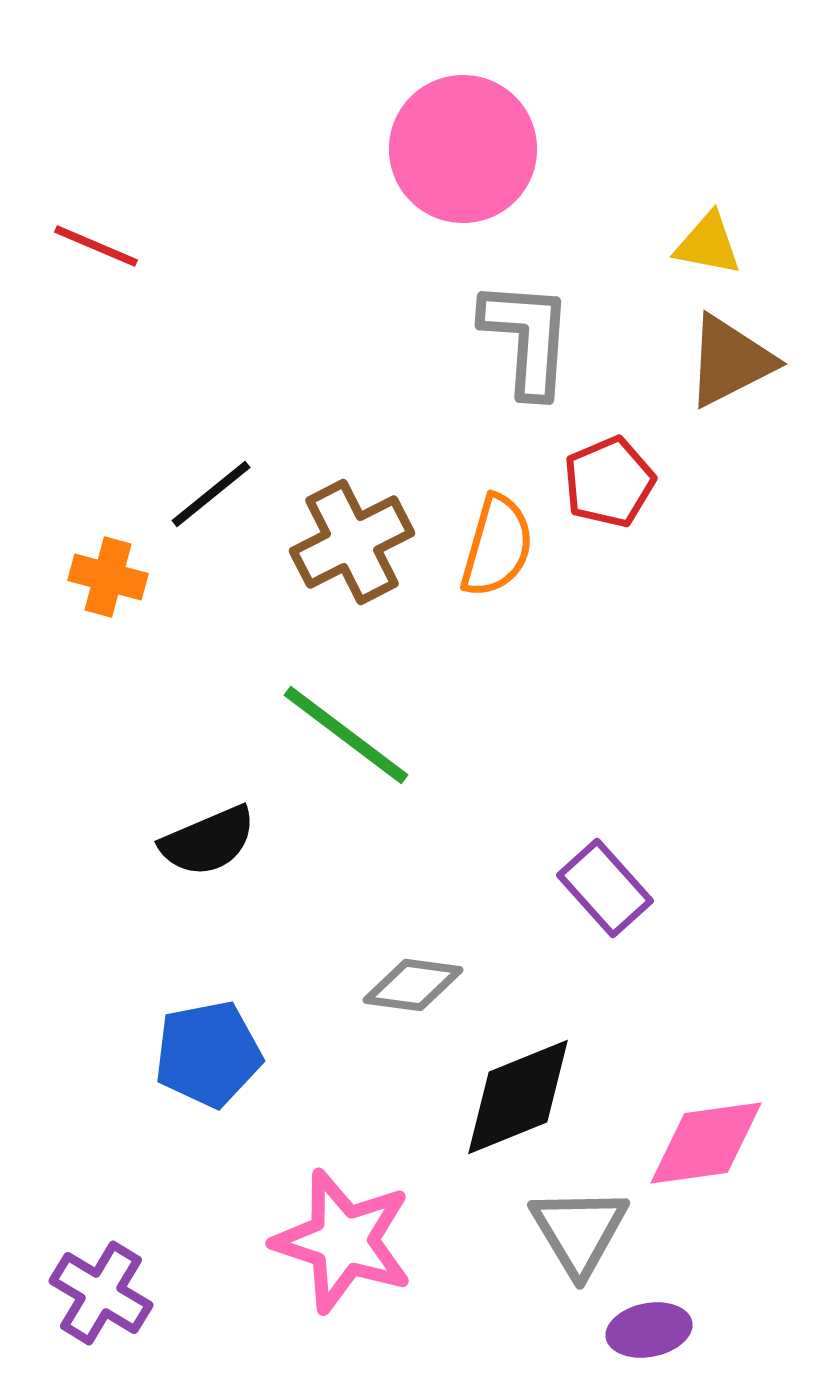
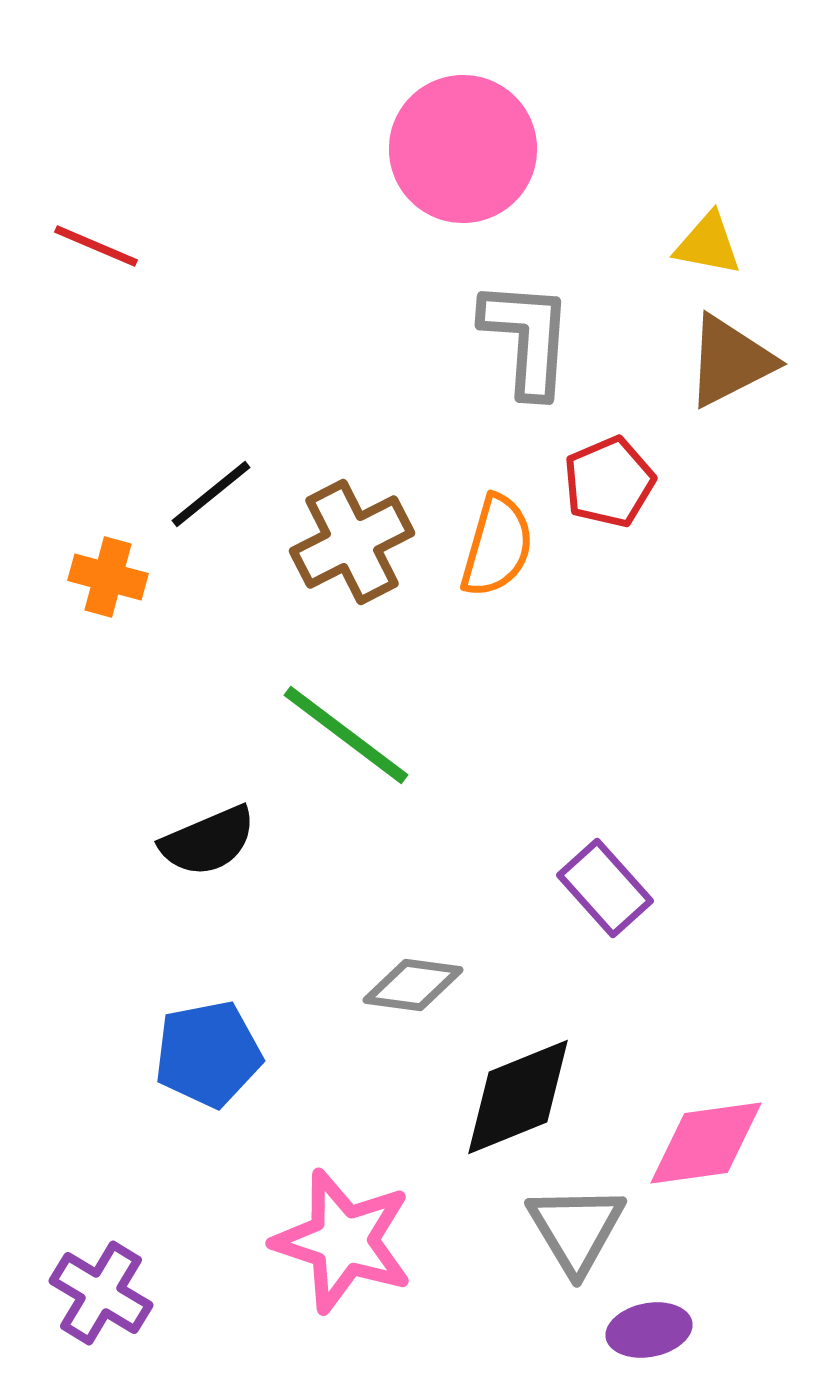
gray triangle: moved 3 px left, 2 px up
